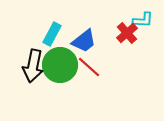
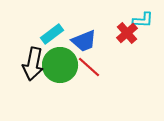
cyan rectangle: rotated 25 degrees clockwise
blue trapezoid: rotated 16 degrees clockwise
black arrow: moved 2 px up
